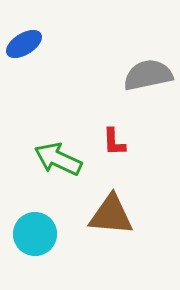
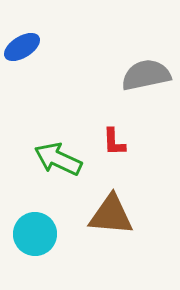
blue ellipse: moved 2 px left, 3 px down
gray semicircle: moved 2 px left
